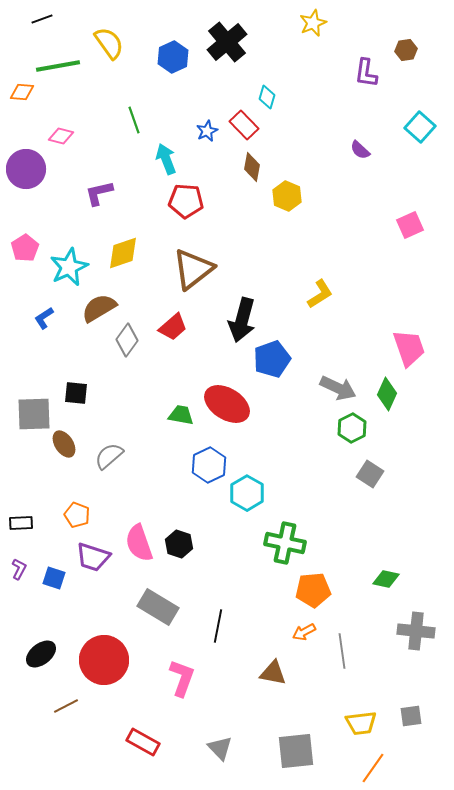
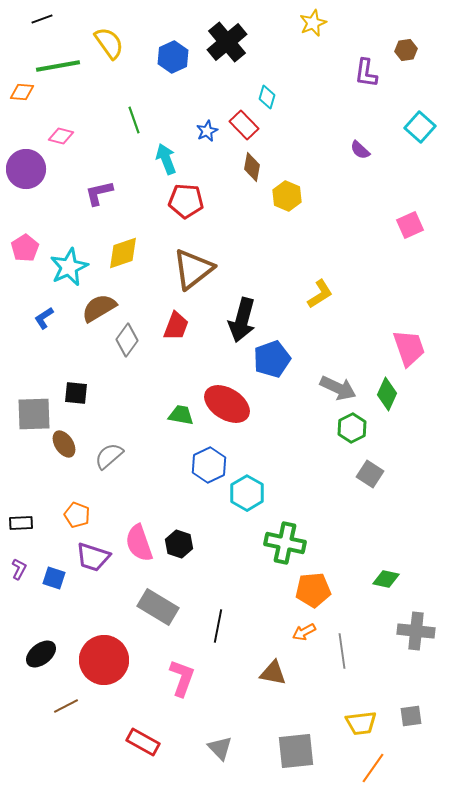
red trapezoid at (173, 327): moved 3 px right, 1 px up; rotated 28 degrees counterclockwise
